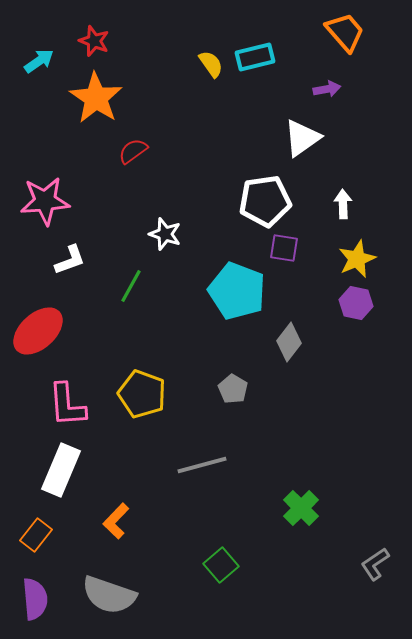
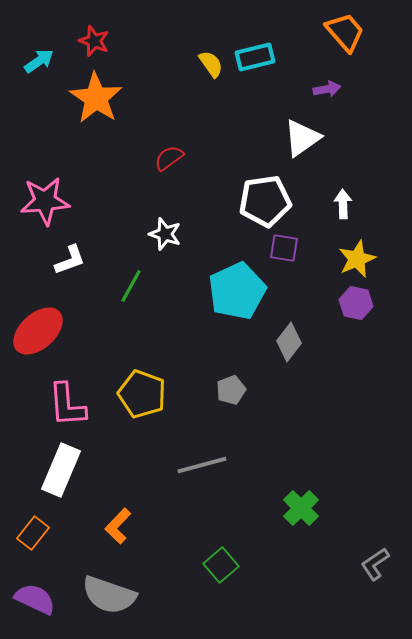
red semicircle: moved 36 px right, 7 px down
cyan pentagon: rotated 26 degrees clockwise
gray pentagon: moved 2 px left, 1 px down; rotated 20 degrees clockwise
orange L-shape: moved 2 px right, 5 px down
orange rectangle: moved 3 px left, 2 px up
purple semicircle: rotated 60 degrees counterclockwise
